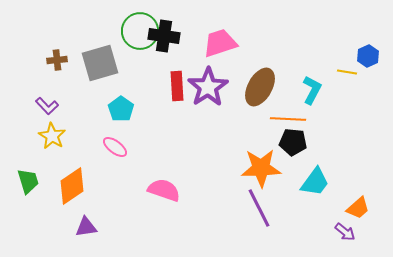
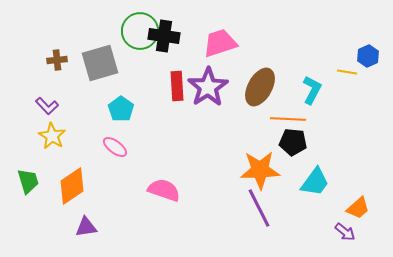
orange star: moved 1 px left, 2 px down
